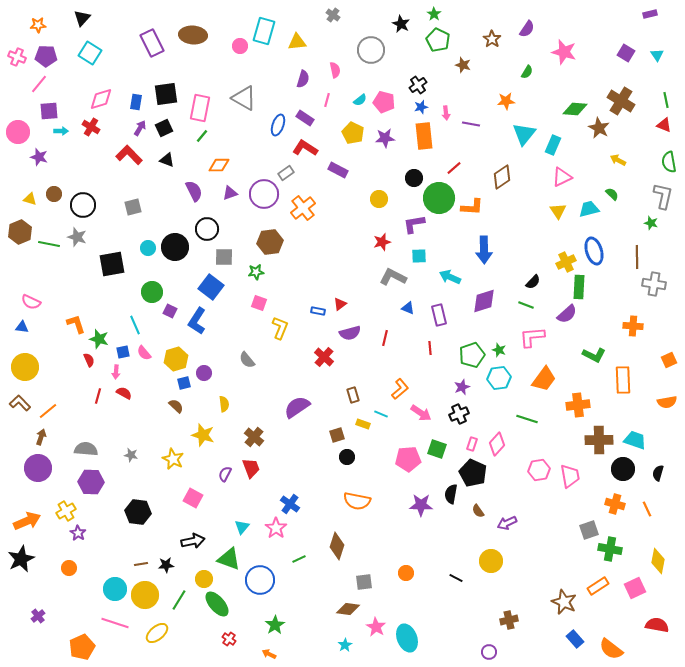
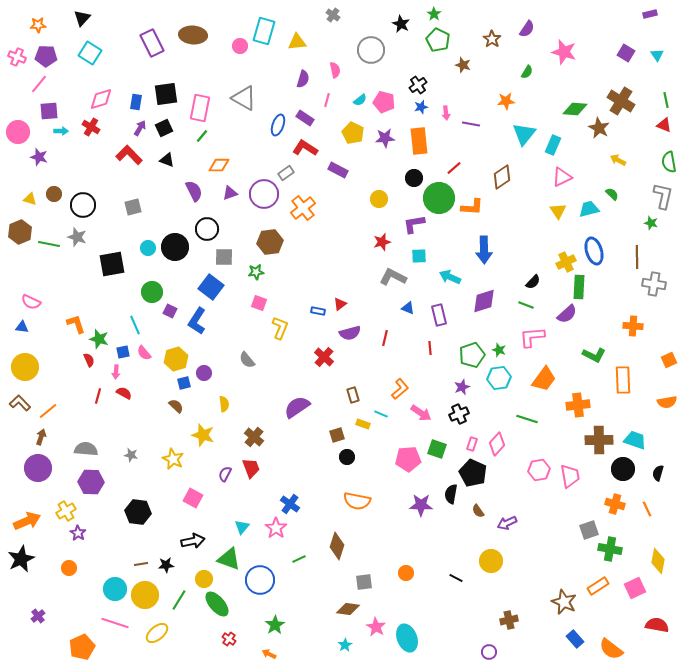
orange rectangle at (424, 136): moved 5 px left, 5 px down
